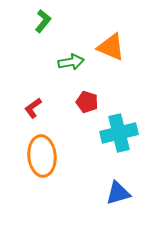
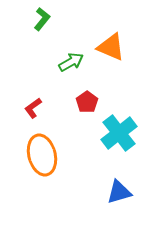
green L-shape: moved 1 px left, 2 px up
green arrow: rotated 20 degrees counterclockwise
red pentagon: rotated 20 degrees clockwise
cyan cross: rotated 24 degrees counterclockwise
orange ellipse: moved 1 px up; rotated 9 degrees counterclockwise
blue triangle: moved 1 px right, 1 px up
